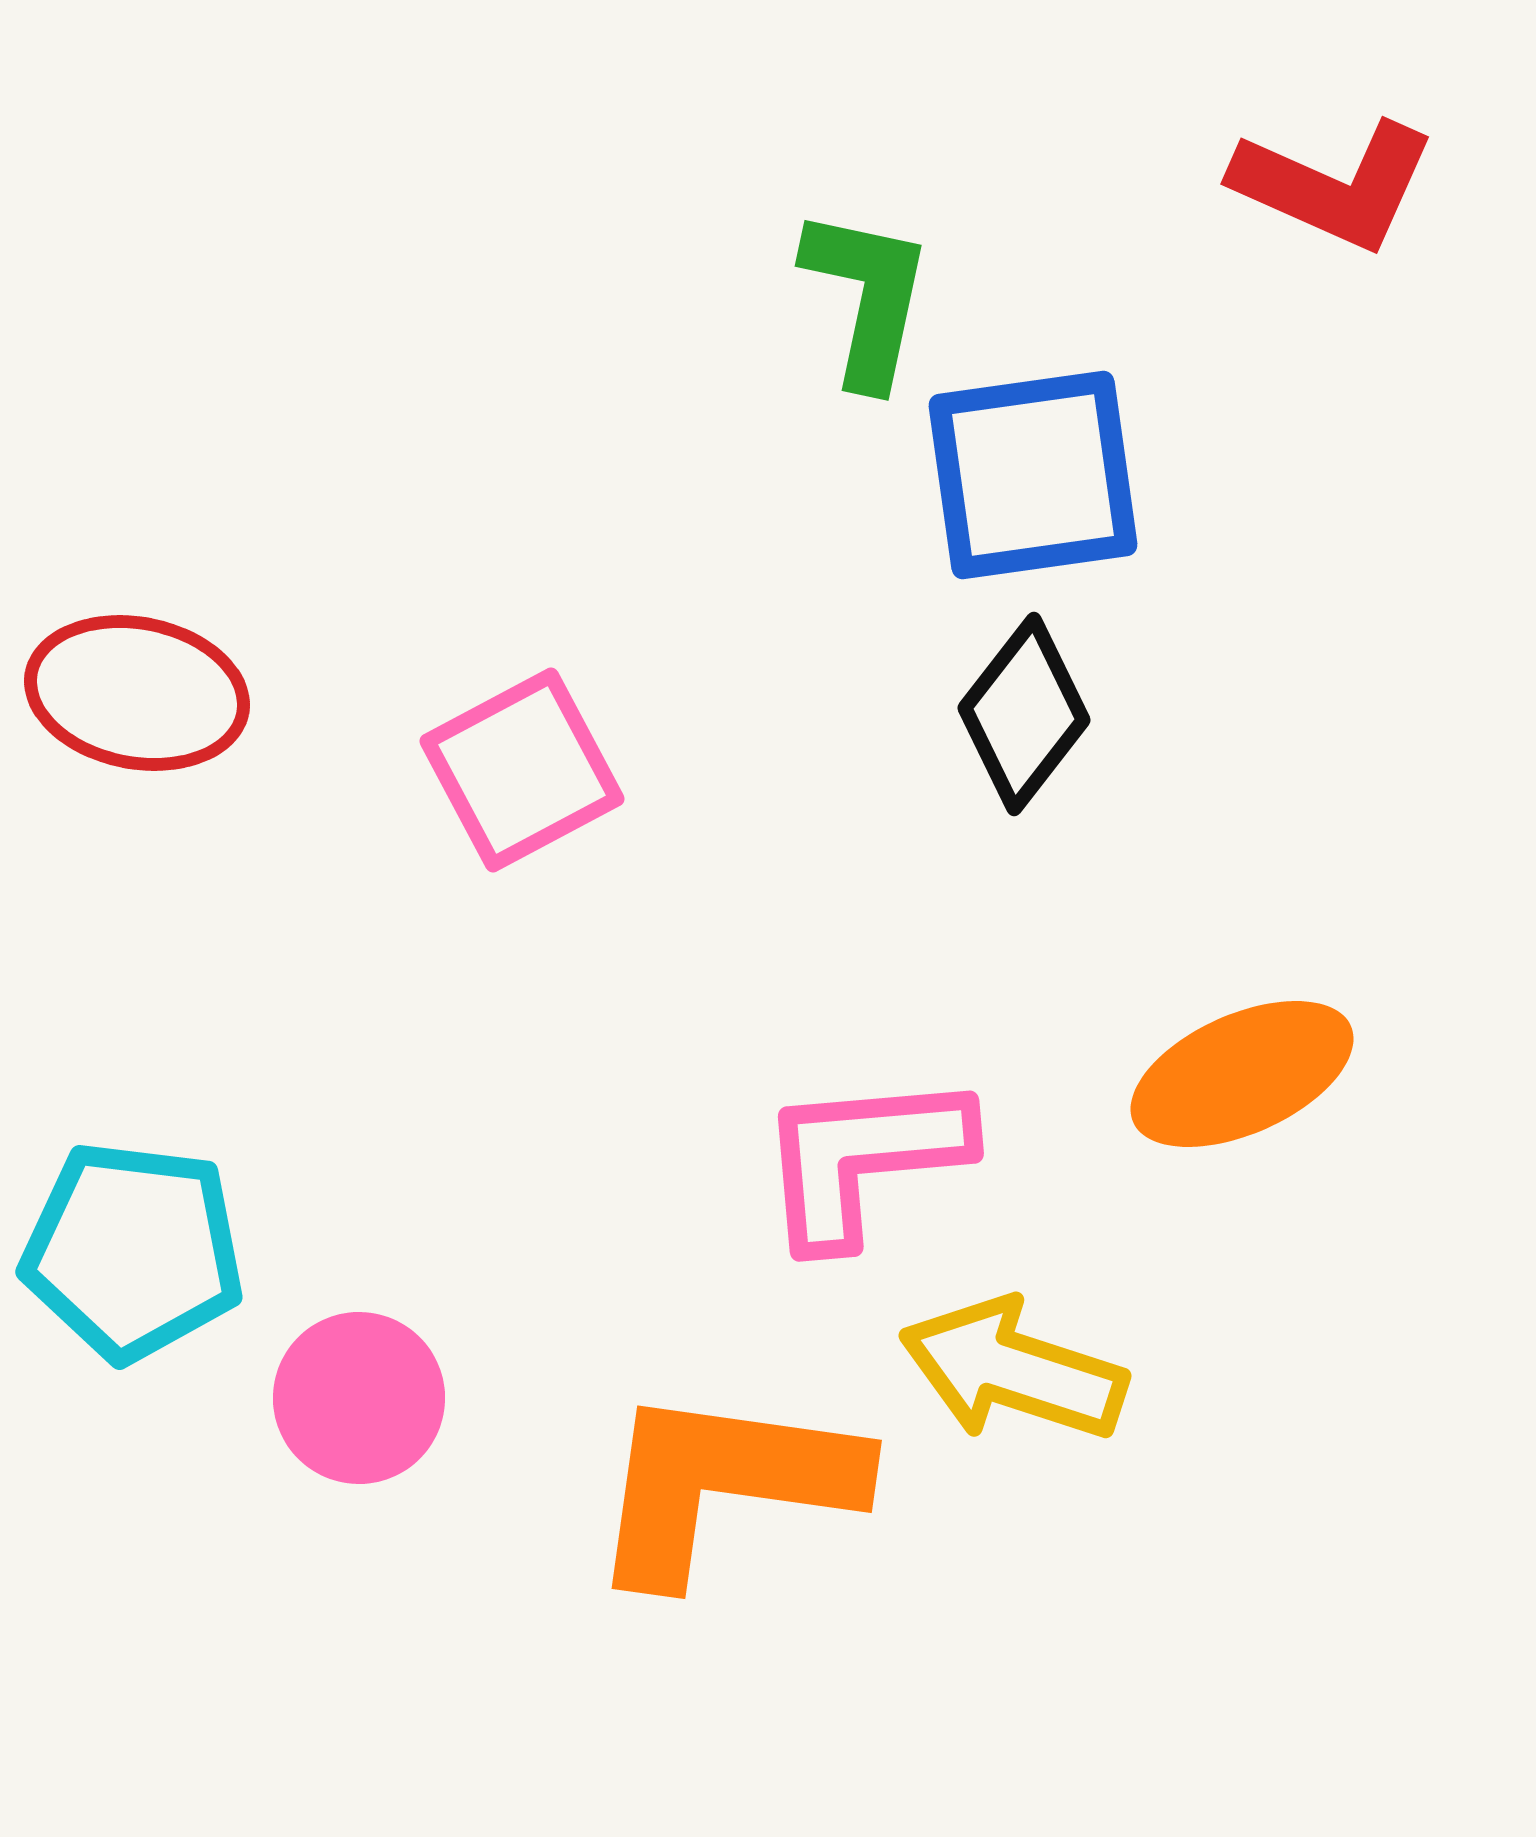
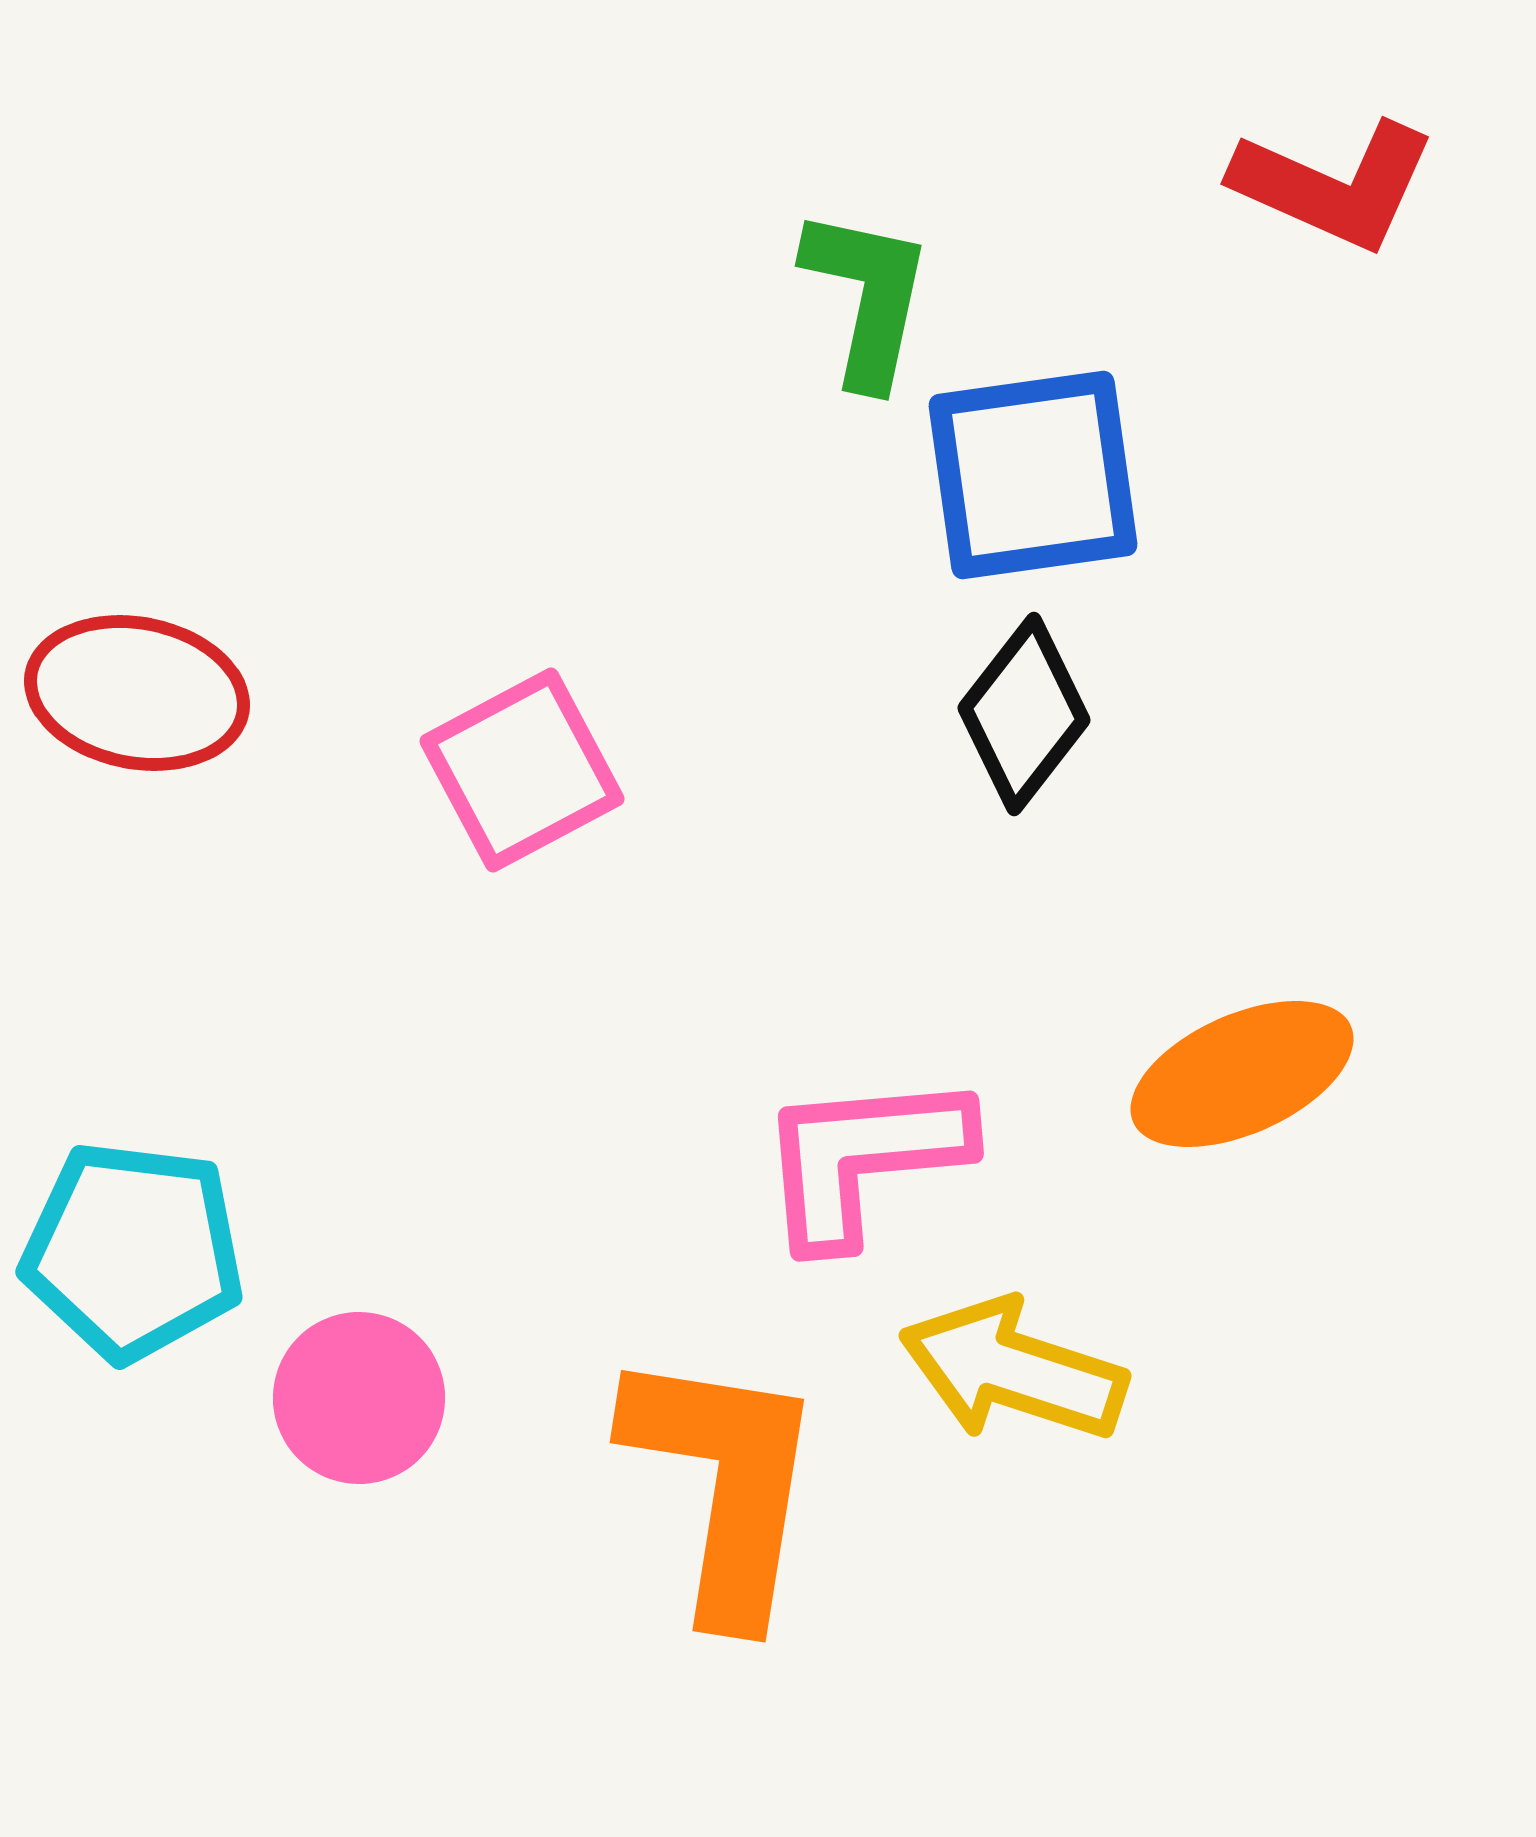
orange L-shape: rotated 91 degrees clockwise
